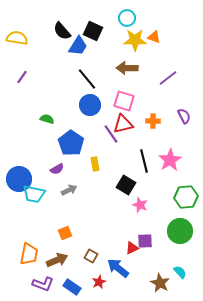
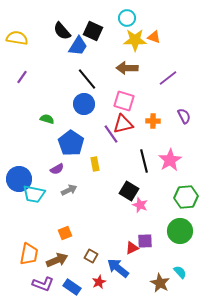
blue circle at (90, 105): moved 6 px left, 1 px up
black square at (126, 185): moved 3 px right, 6 px down
